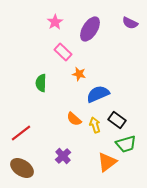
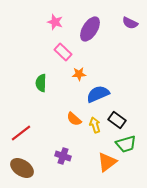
pink star: rotated 21 degrees counterclockwise
orange star: rotated 16 degrees counterclockwise
purple cross: rotated 28 degrees counterclockwise
